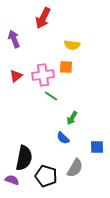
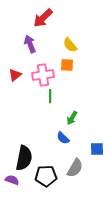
red arrow: rotated 20 degrees clockwise
purple arrow: moved 16 px right, 5 px down
yellow semicircle: moved 2 px left; rotated 42 degrees clockwise
orange square: moved 1 px right, 2 px up
red triangle: moved 1 px left, 1 px up
green line: moved 1 px left; rotated 56 degrees clockwise
blue square: moved 2 px down
black pentagon: rotated 20 degrees counterclockwise
